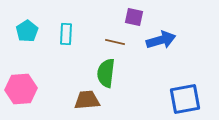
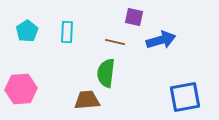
cyan rectangle: moved 1 px right, 2 px up
blue square: moved 2 px up
